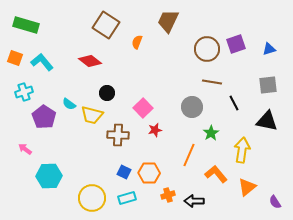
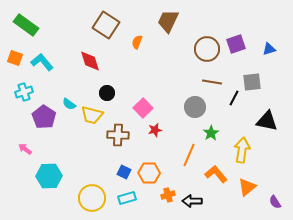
green rectangle: rotated 20 degrees clockwise
red diamond: rotated 35 degrees clockwise
gray square: moved 16 px left, 3 px up
black line: moved 5 px up; rotated 56 degrees clockwise
gray circle: moved 3 px right
black arrow: moved 2 px left
